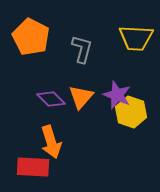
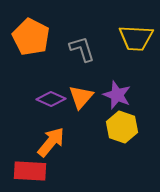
gray L-shape: rotated 32 degrees counterclockwise
purple diamond: rotated 20 degrees counterclockwise
yellow hexagon: moved 9 px left, 15 px down
orange arrow: rotated 124 degrees counterclockwise
red rectangle: moved 3 px left, 4 px down
